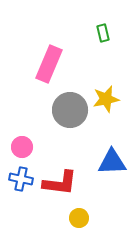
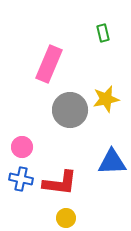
yellow circle: moved 13 px left
